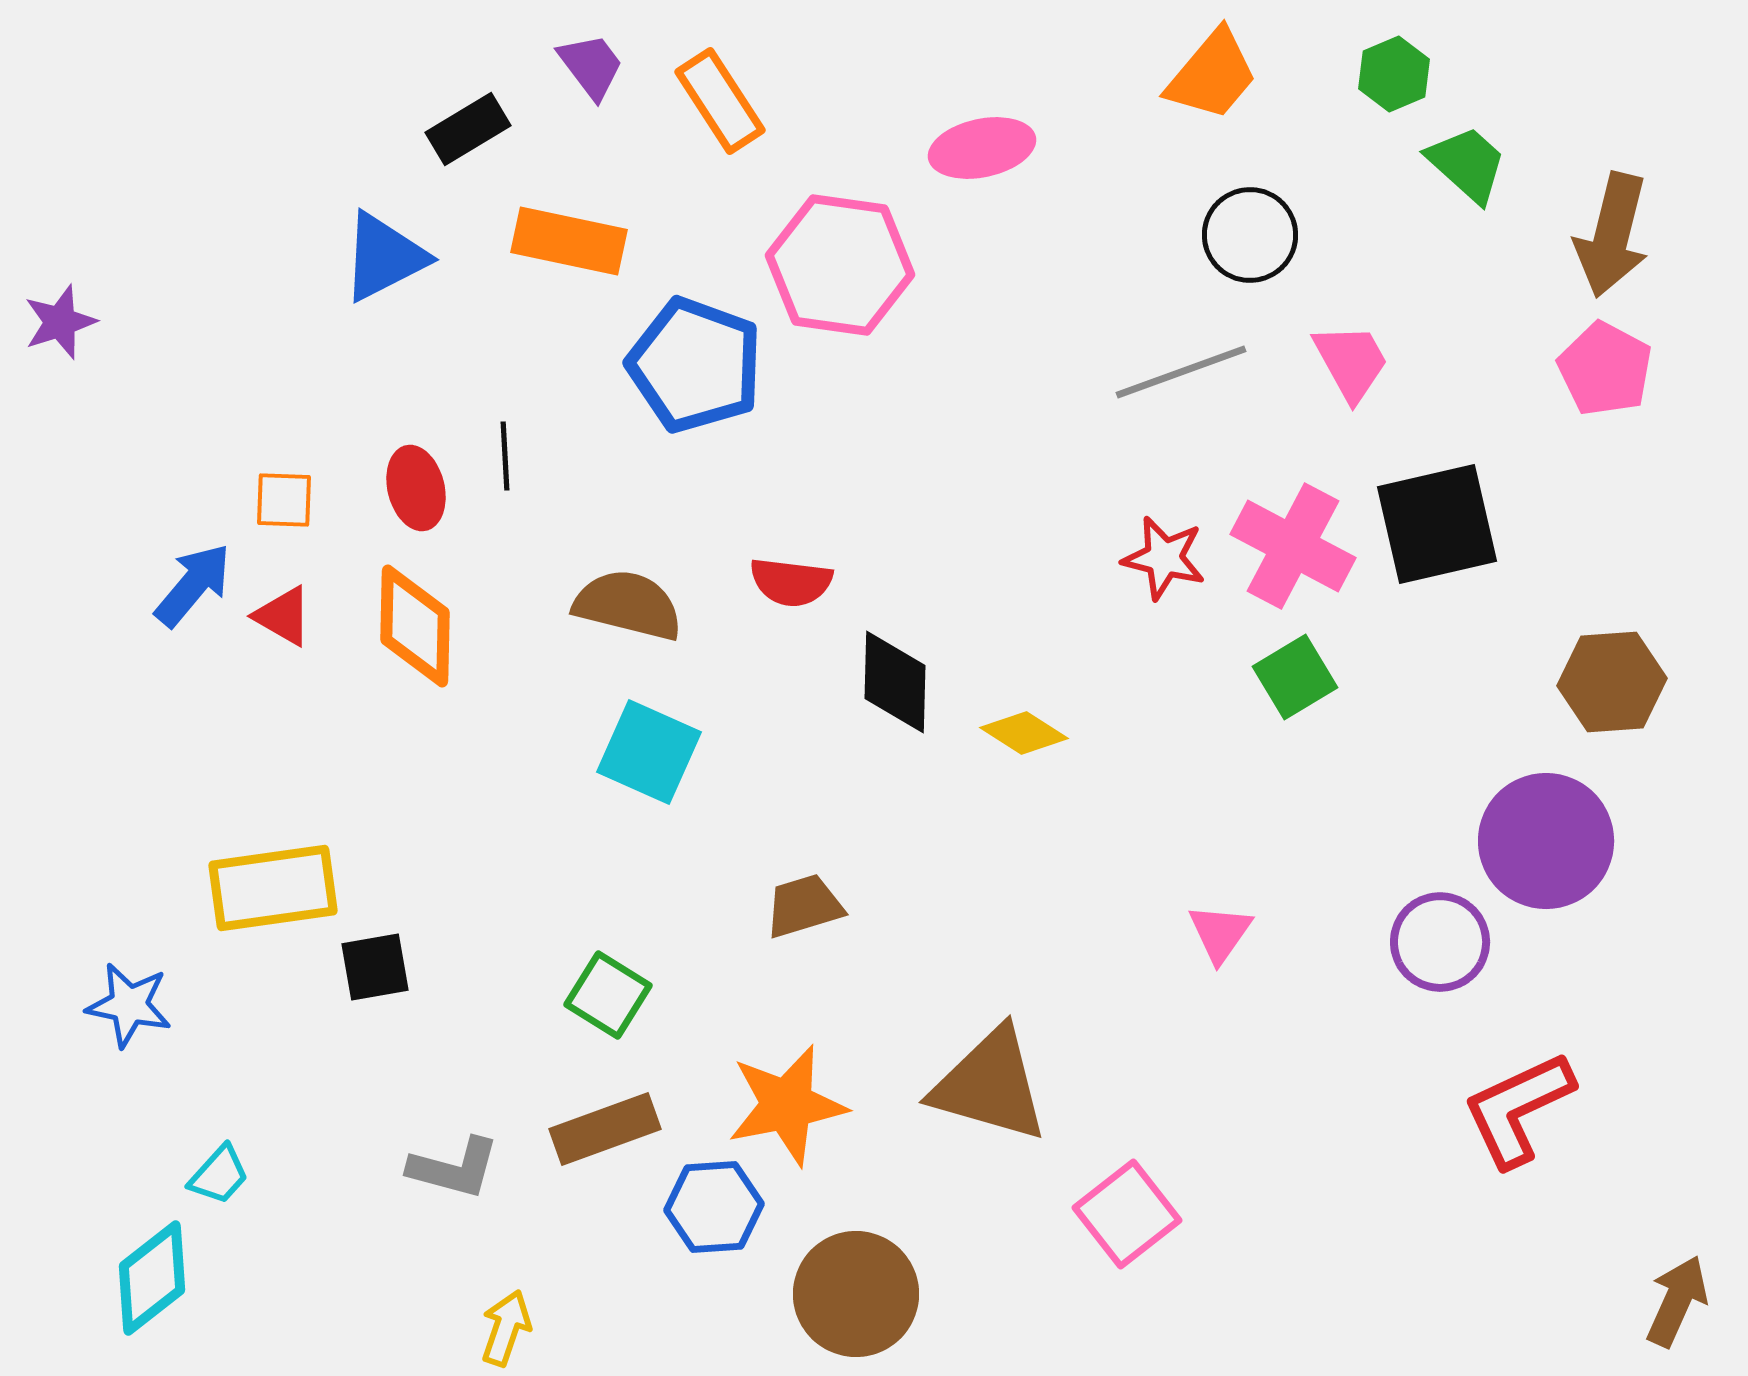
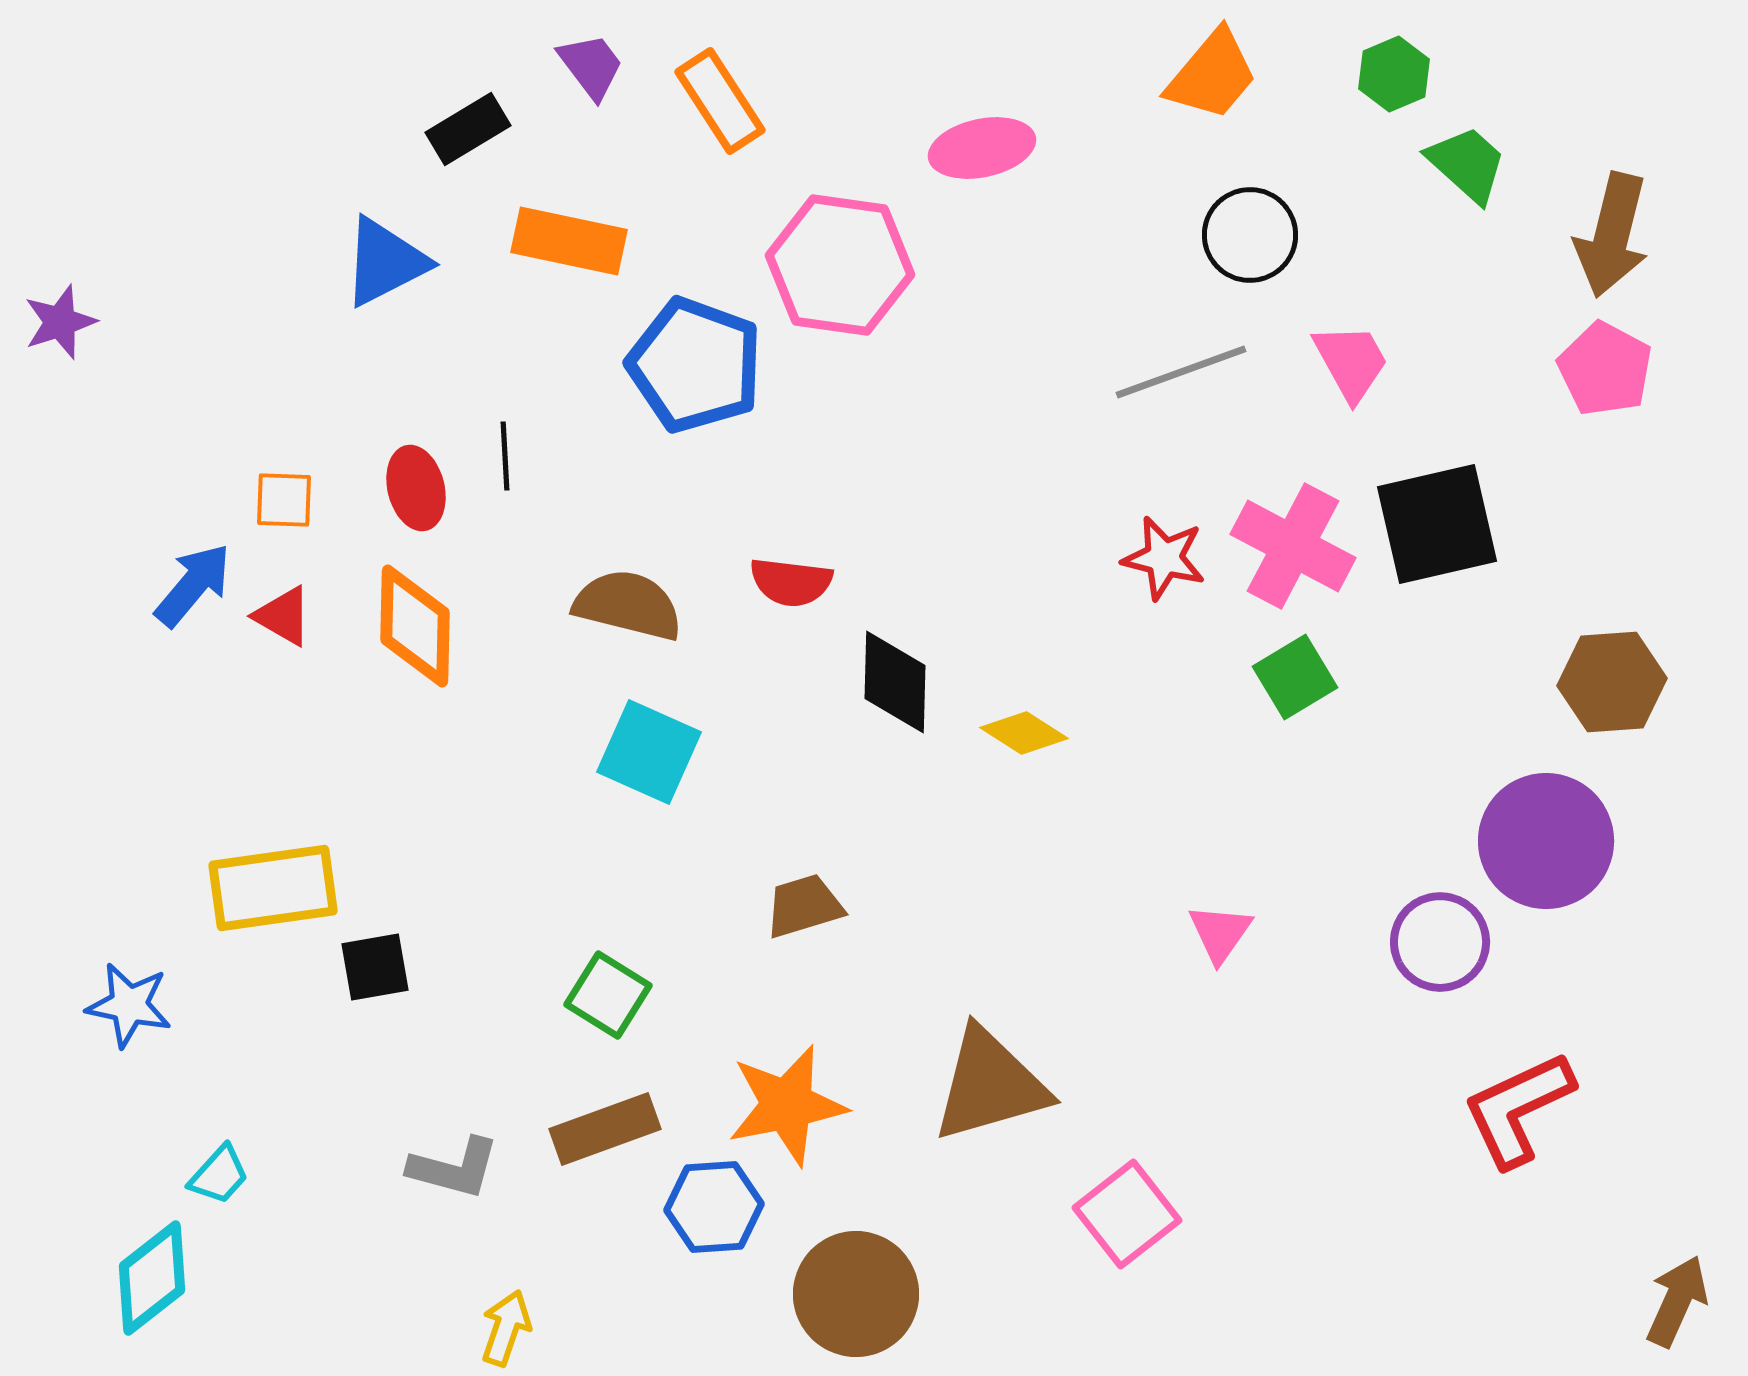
blue triangle at (384, 257): moved 1 px right, 5 px down
brown triangle at (990, 1085): rotated 32 degrees counterclockwise
